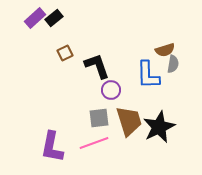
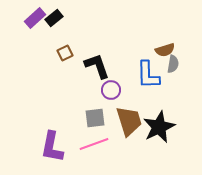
gray square: moved 4 px left
pink line: moved 1 px down
